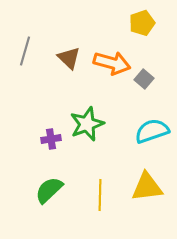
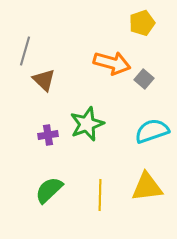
brown triangle: moved 25 px left, 22 px down
purple cross: moved 3 px left, 4 px up
